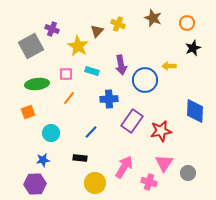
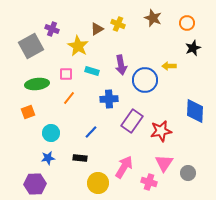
brown triangle: moved 2 px up; rotated 16 degrees clockwise
blue star: moved 5 px right, 2 px up
yellow circle: moved 3 px right
